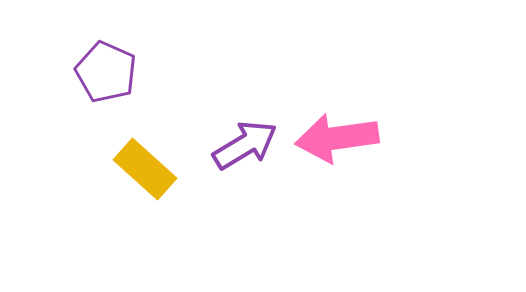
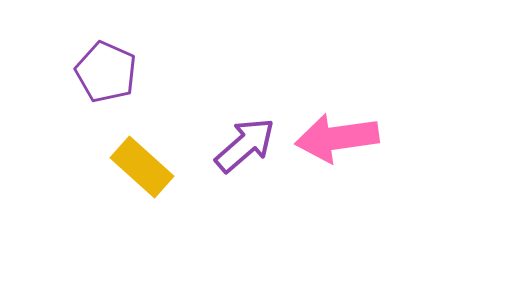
purple arrow: rotated 10 degrees counterclockwise
yellow rectangle: moved 3 px left, 2 px up
